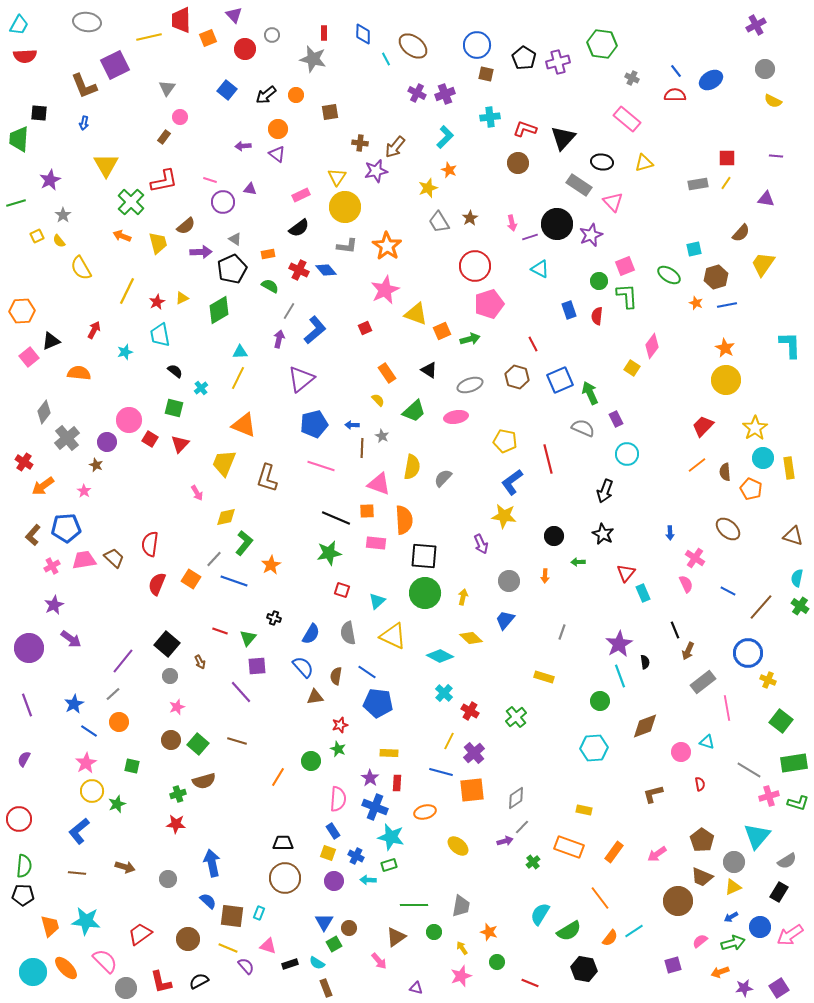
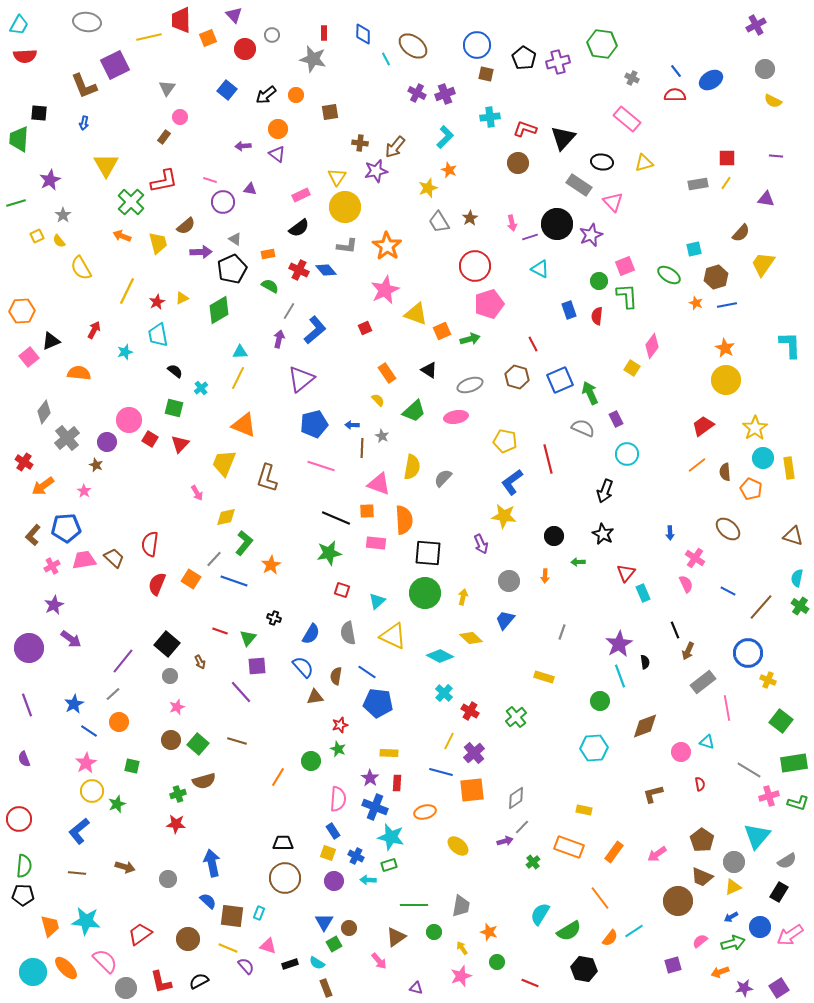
cyan trapezoid at (160, 335): moved 2 px left
red trapezoid at (703, 426): rotated 10 degrees clockwise
black square at (424, 556): moved 4 px right, 3 px up
purple semicircle at (24, 759): rotated 49 degrees counterclockwise
